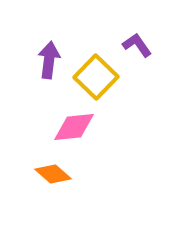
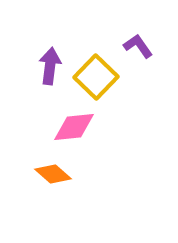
purple L-shape: moved 1 px right, 1 px down
purple arrow: moved 1 px right, 6 px down
